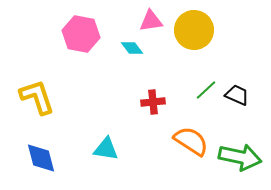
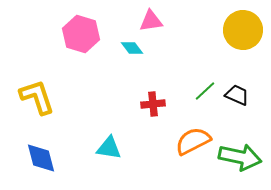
yellow circle: moved 49 px right
pink hexagon: rotated 6 degrees clockwise
green line: moved 1 px left, 1 px down
red cross: moved 2 px down
orange semicircle: moved 2 px right; rotated 60 degrees counterclockwise
cyan triangle: moved 3 px right, 1 px up
